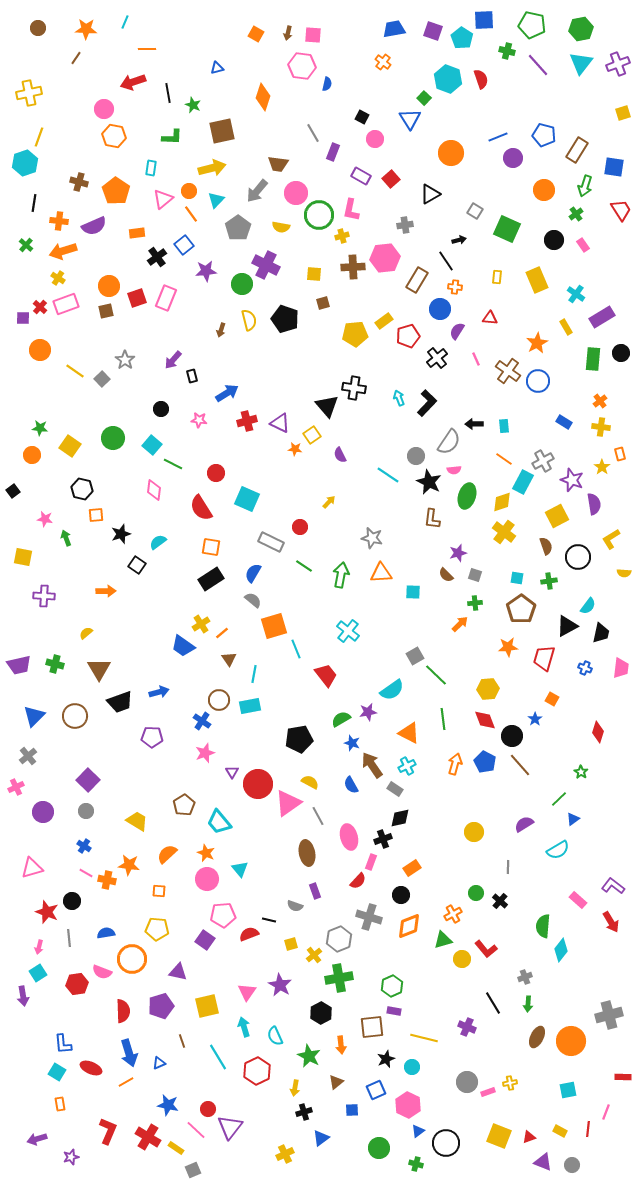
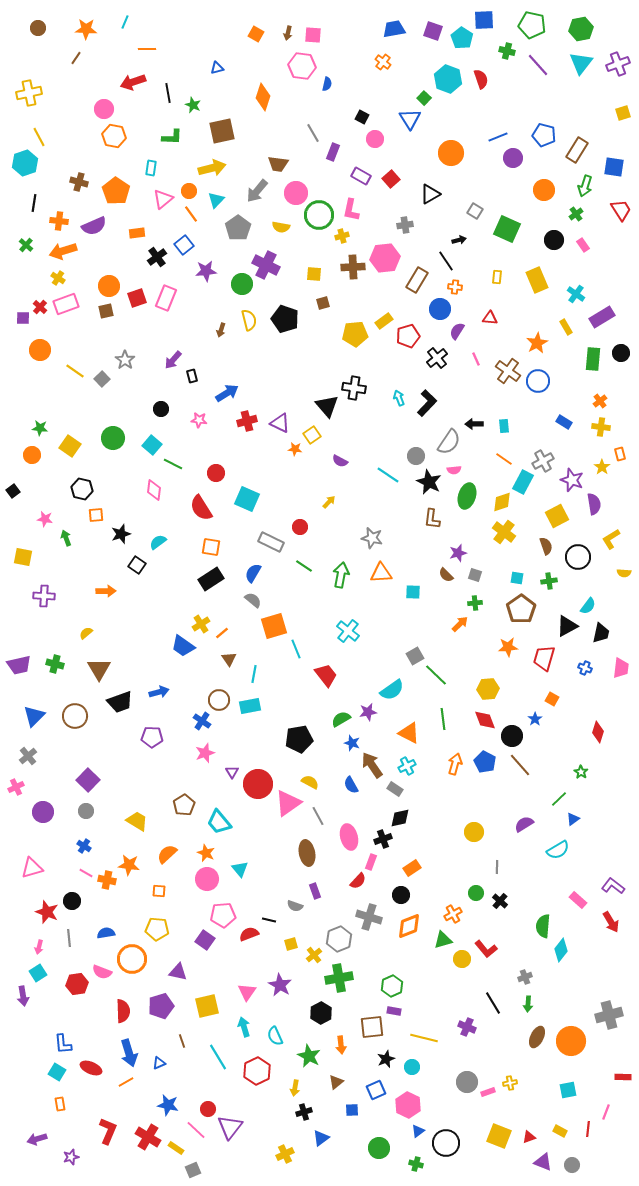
yellow line at (39, 137): rotated 48 degrees counterclockwise
purple semicircle at (340, 455): moved 6 px down; rotated 35 degrees counterclockwise
gray line at (508, 867): moved 11 px left
